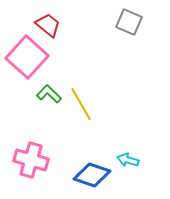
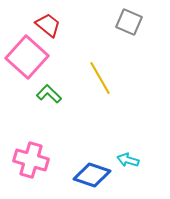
yellow line: moved 19 px right, 26 px up
